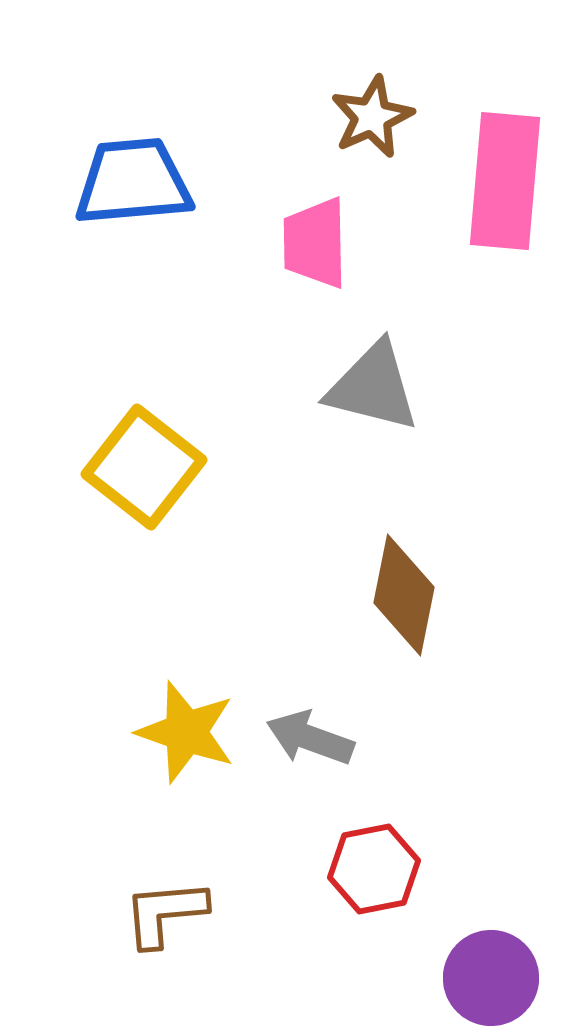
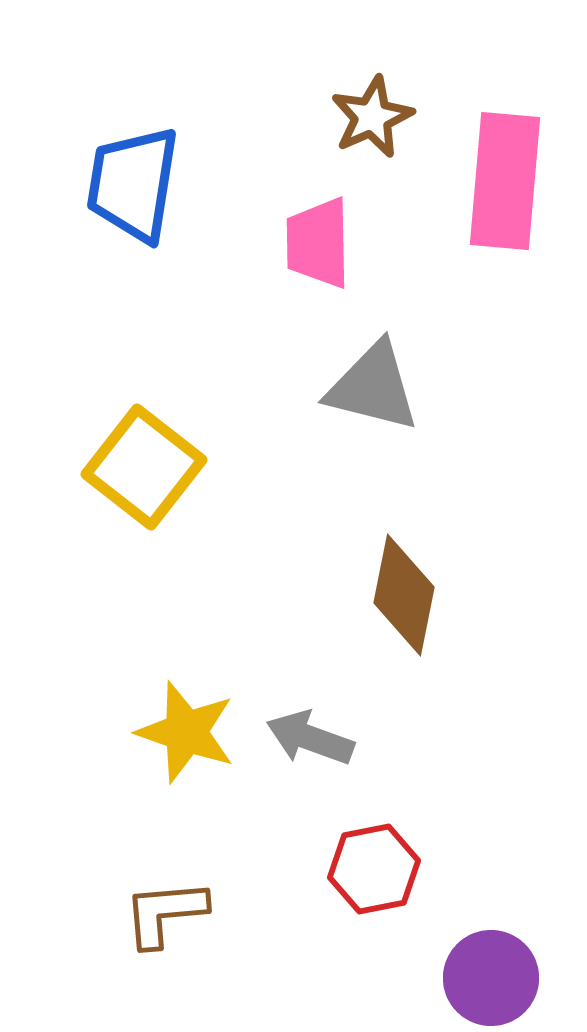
blue trapezoid: moved 2 px down; rotated 76 degrees counterclockwise
pink trapezoid: moved 3 px right
